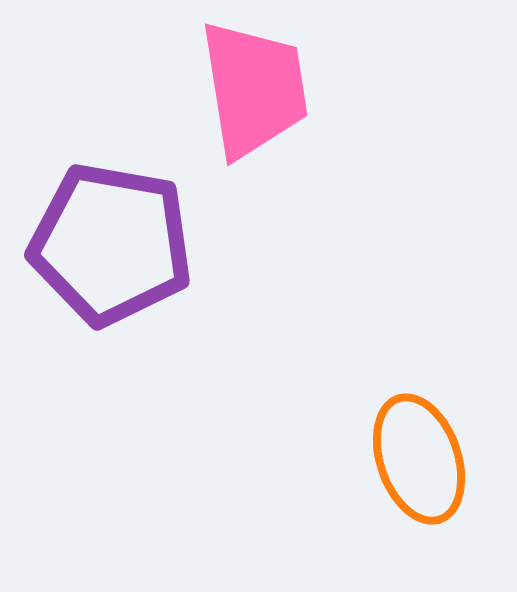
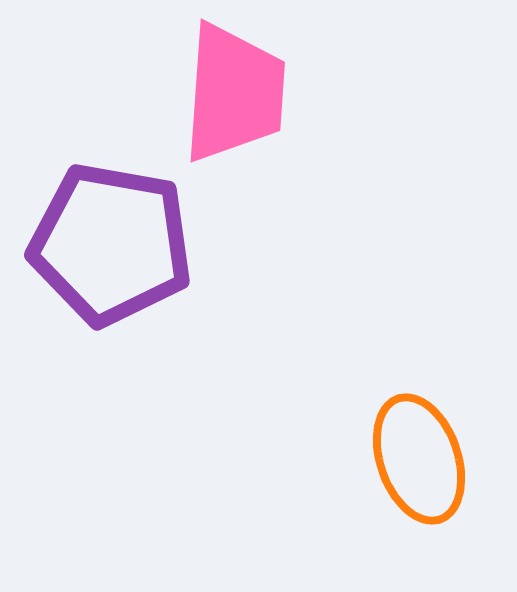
pink trapezoid: moved 20 px left, 4 px down; rotated 13 degrees clockwise
